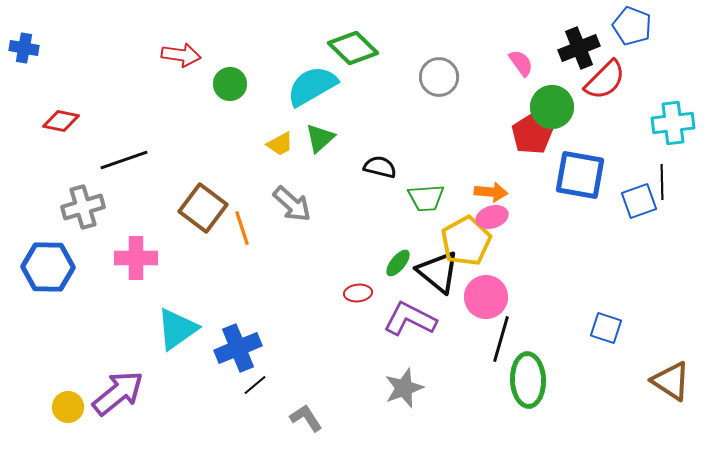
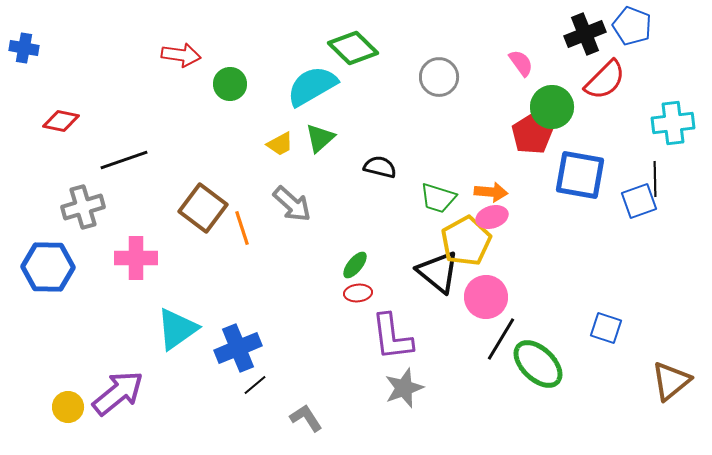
black cross at (579, 48): moved 6 px right, 14 px up
black line at (662, 182): moved 7 px left, 3 px up
green trapezoid at (426, 198): moved 12 px right; rotated 21 degrees clockwise
green ellipse at (398, 263): moved 43 px left, 2 px down
purple L-shape at (410, 319): moved 18 px left, 18 px down; rotated 124 degrees counterclockwise
black line at (501, 339): rotated 15 degrees clockwise
green ellipse at (528, 380): moved 10 px right, 16 px up; rotated 44 degrees counterclockwise
brown triangle at (671, 381): rotated 48 degrees clockwise
